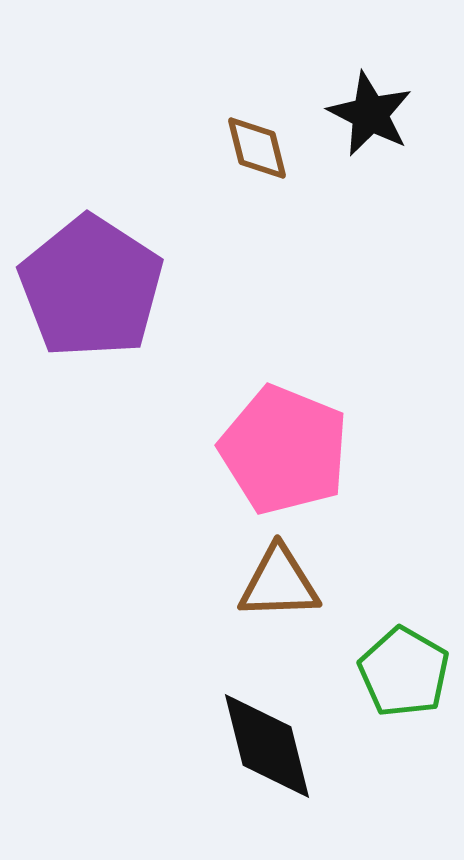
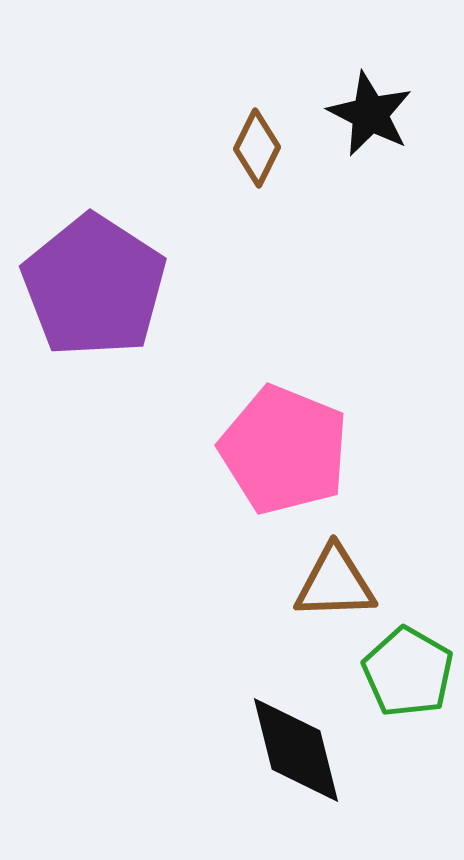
brown diamond: rotated 40 degrees clockwise
purple pentagon: moved 3 px right, 1 px up
brown triangle: moved 56 px right
green pentagon: moved 4 px right
black diamond: moved 29 px right, 4 px down
